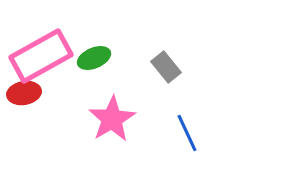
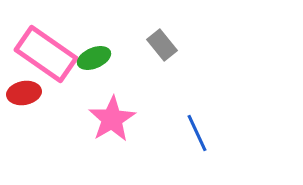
pink rectangle: moved 5 px right, 2 px up; rotated 64 degrees clockwise
gray rectangle: moved 4 px left, 22 px up
blue line: moved 10 px right
